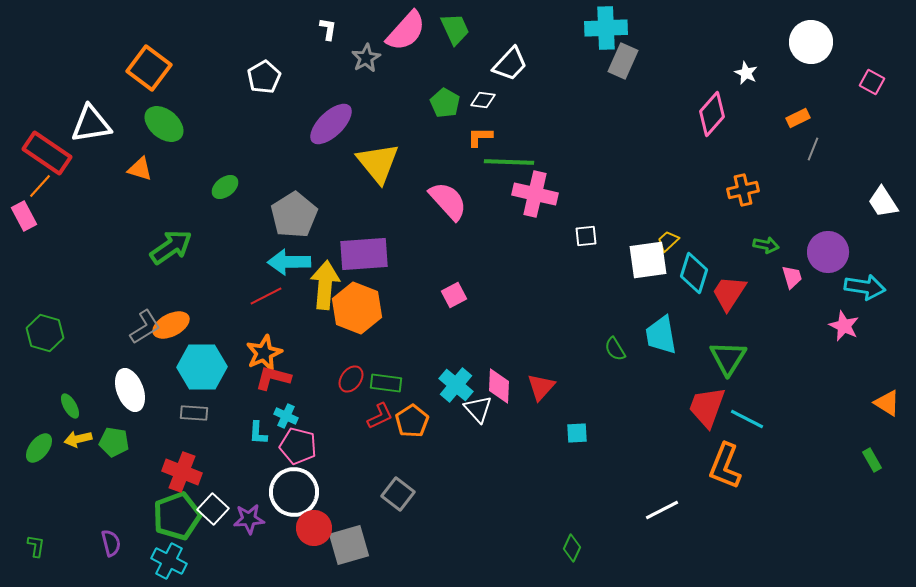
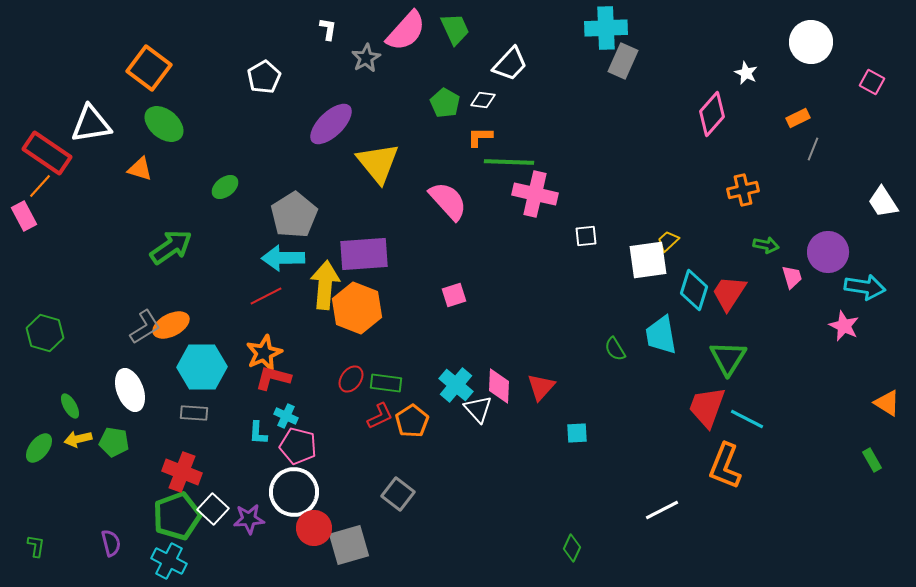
cyan arrow at (289, 262): moved 6 px left, 4 px up
cyan diamond at (694, 273): moved 17 px down
pink square at (454, 295): rotated 10 degrees clockwise
